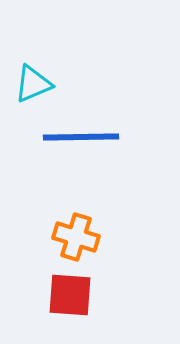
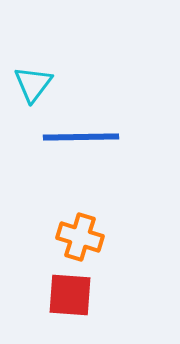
cyan triangle: rotated 30 degrees counterclockwise
orange cross: moved 4 px right
